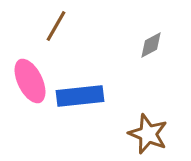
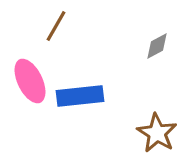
gray diamond: moved 6 px right, 1 px down
brown star: moved 9 px right, 1 px up; rotated 9 degrees clockwise
